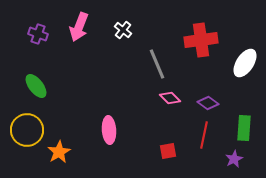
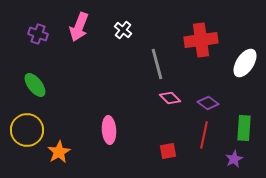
gray line: rotated 8 degrees clockwise
green ellipse: moved 1 px left, 1 px up
